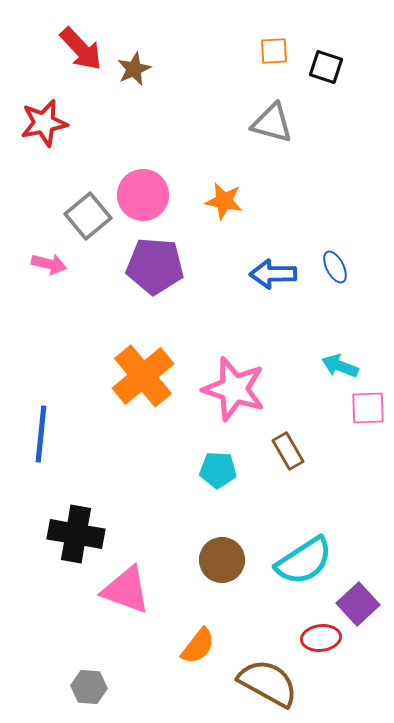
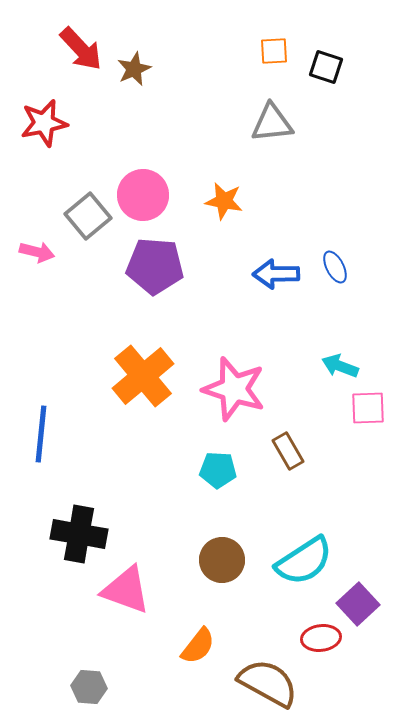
gray triangle: rotated 21 degrees counterclockwise
pink arrow: moved 12 px left, 12 px up
blue arrow: moved 3 px right
black cross: moved 3 px right
